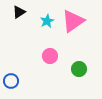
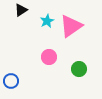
black triangle: moved 2 px right, 2 px up
pink triangle: moved 2 px left, 5 px down
pink circle: moved 1 px left, 1 px down
